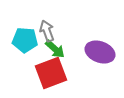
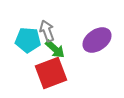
cyan pentagon: moved 3 px right
purple ellipse: moved 3 px left, 12 px up; rotated 56 degrees counterclockwise
